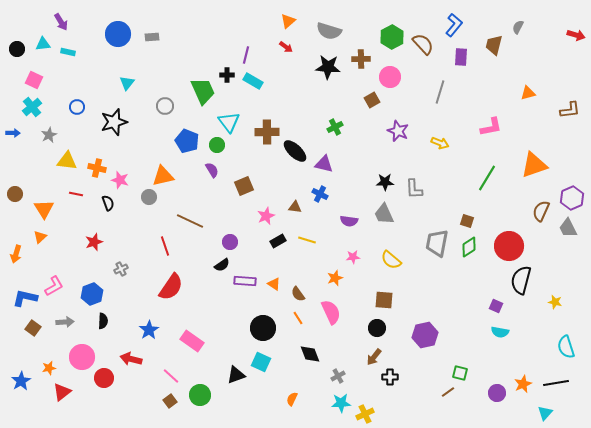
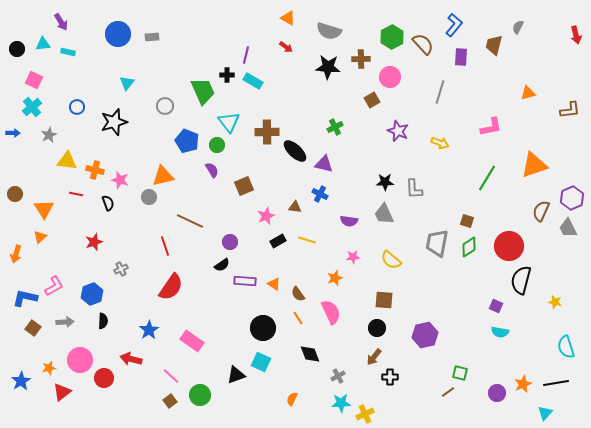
orange triangle at (288, 21): moved 3 px up; rotated 49 degrees counterclockwise
red arrow at (576, 35): rotated 60 degrees clockwise
orange cross at (97, 168): moved 2 px left, 2 px down
pink circle at (82, 357): moved 2 px left, 3 px down
